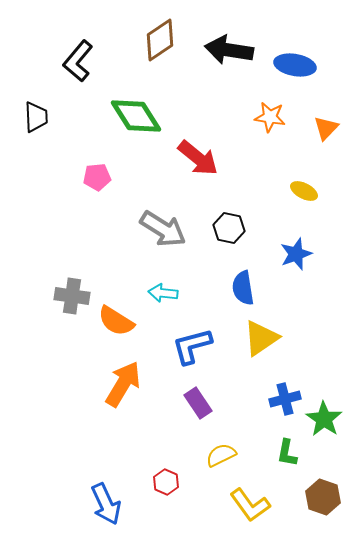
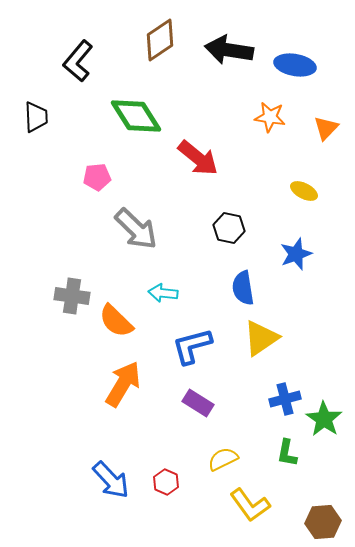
gray arrow: moved 27 px left; rotated 12 degrees clockwise
orange semicircle: rotated 12 degrees clockwise
purple rectangle: rotated 24 degrees counterclockwise
yellow semicircle: moved 2 px right, 4 px down
brown hexagon: moved 25 px down; rotated 24 degrees counterclockwise
blue arrow: moved 5 px right, 24 px up; rotated 18 degrees counterclockwise
